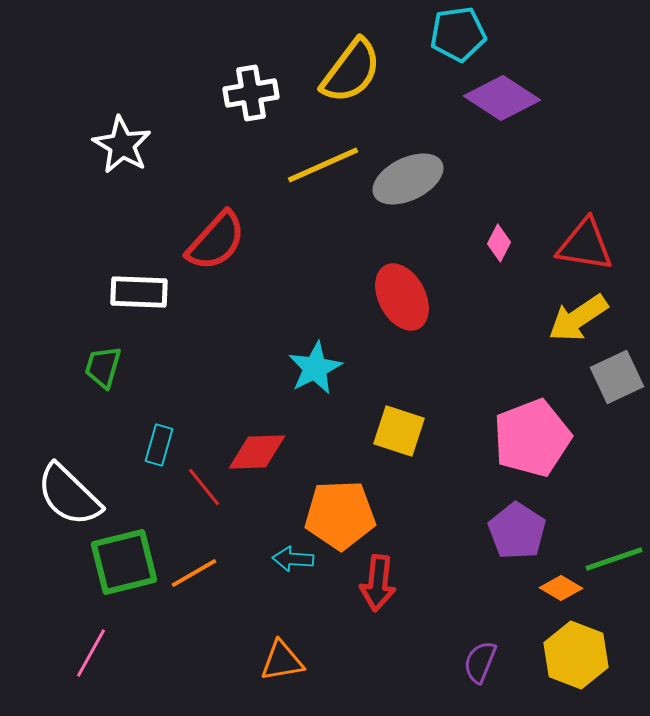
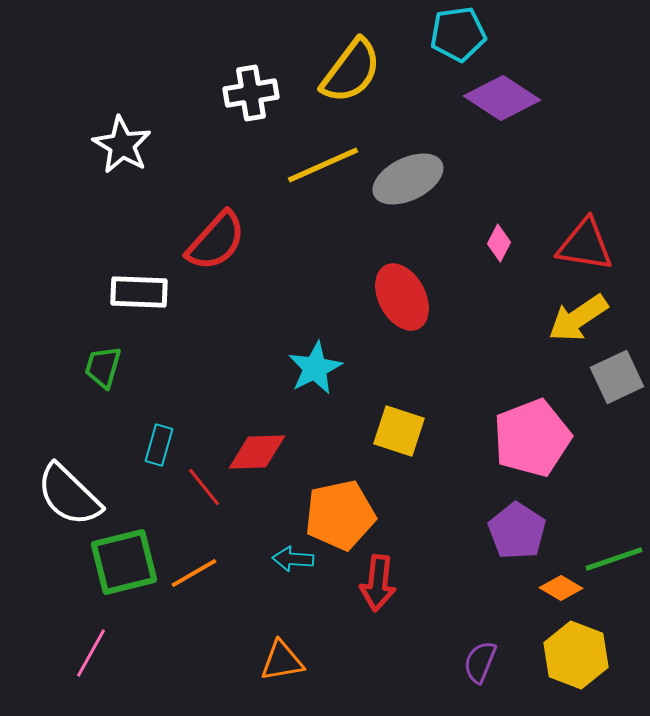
orange pentagon: rotated 10 degrees counterclockwise
